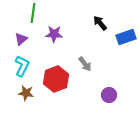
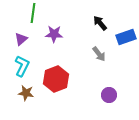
gray arrow: moved 14 px right, 10 px up
